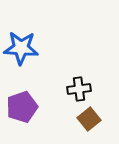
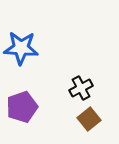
black cross: moved 2 px right, 1 px up; rotated 20 degrees counterclockwise
